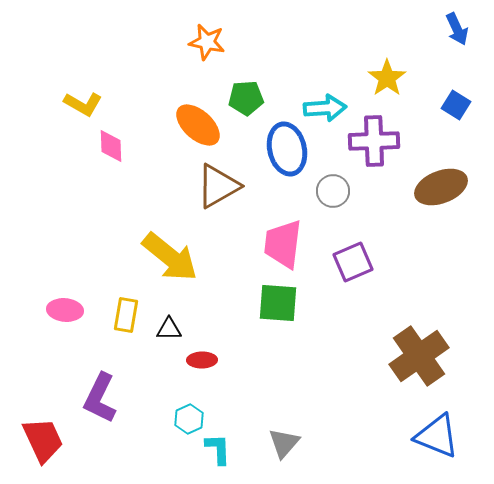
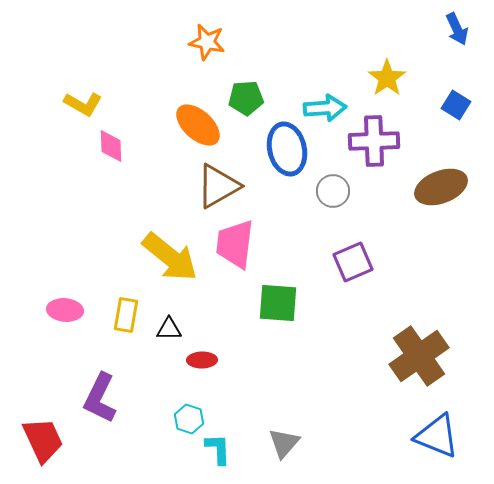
pink trapezoid: moved 48 px left
cyan hexagon: rotated 16 degrees counterclockwise
